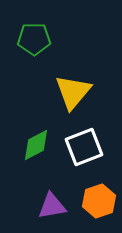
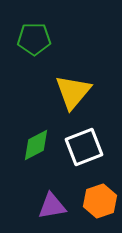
orange hexagon: moved 1 px right
